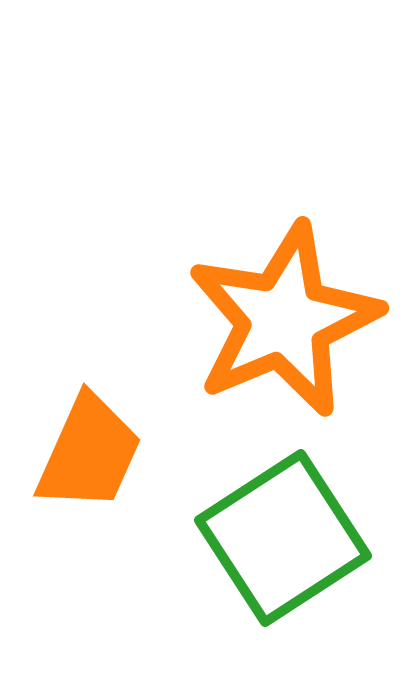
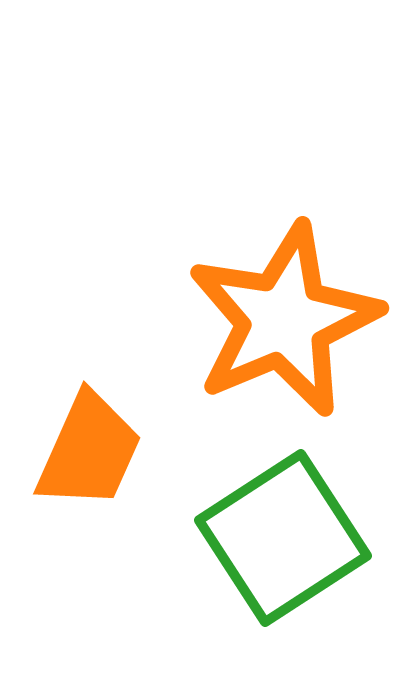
orange trapezoid: moved 2 px up
